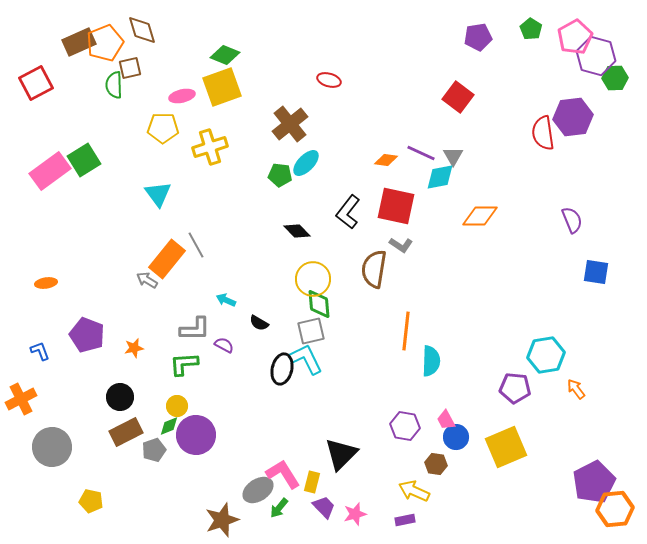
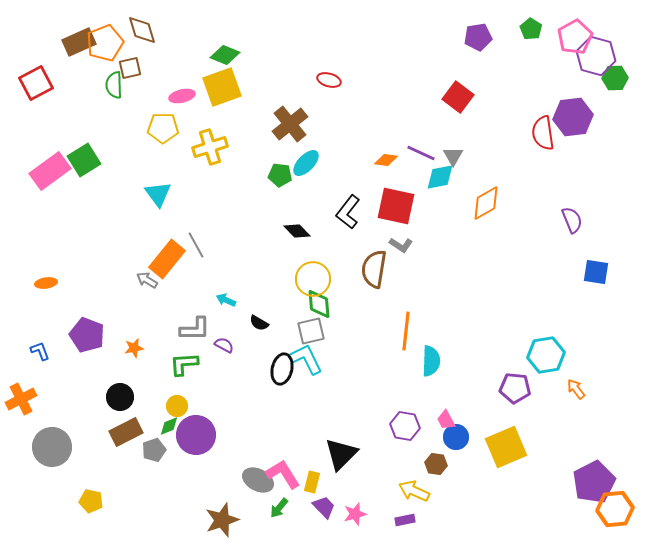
orange diamond at (480, 216): moved 6 px right, 13 px up; rotated 30 degrees counterclockwise
gray ellipse at (258, 490): moved 10 px up; rotated 60 degrees clockwise
